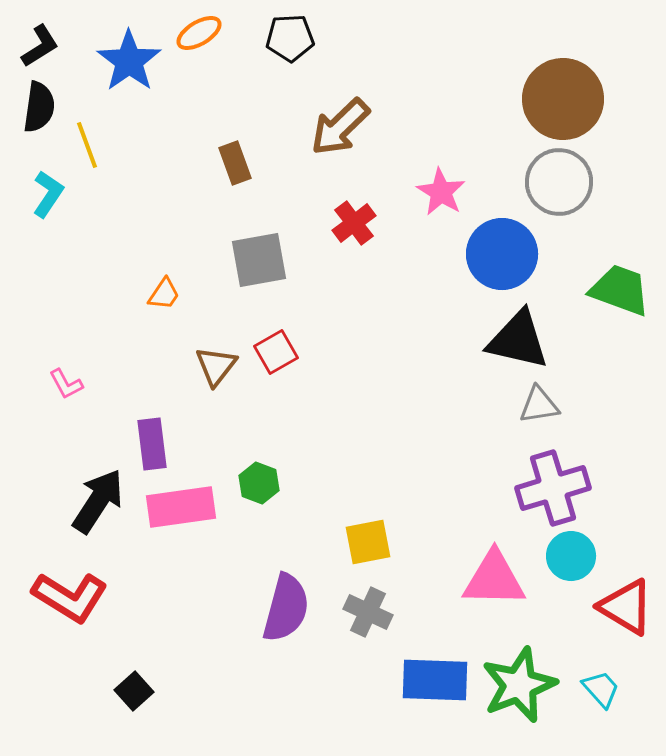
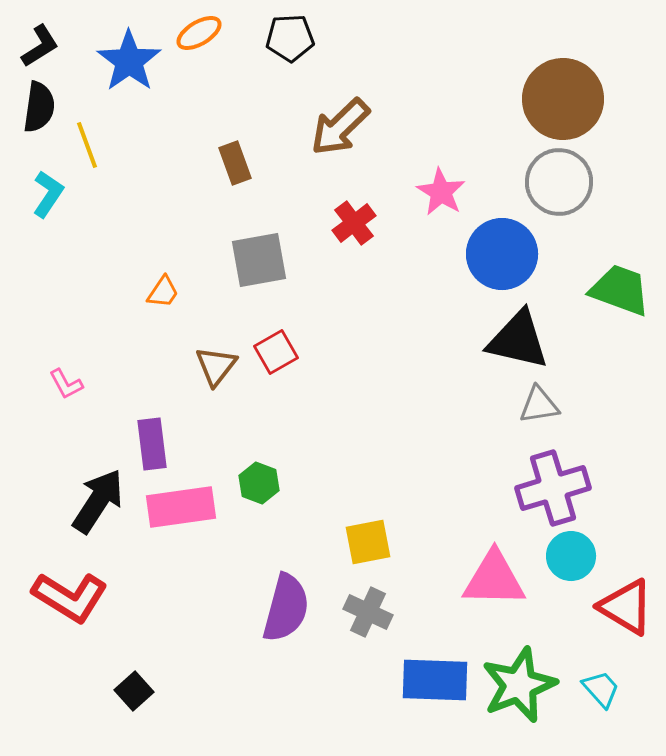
orange trapezoid: moved 1 px left, 2 px up
